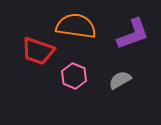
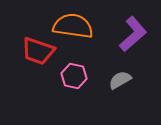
orange semicircle: moved 3 px left
purple L-shape: rotated 21 degrees counterclockwise
pink hexagon: rotated 10 degrees counterclockwise
